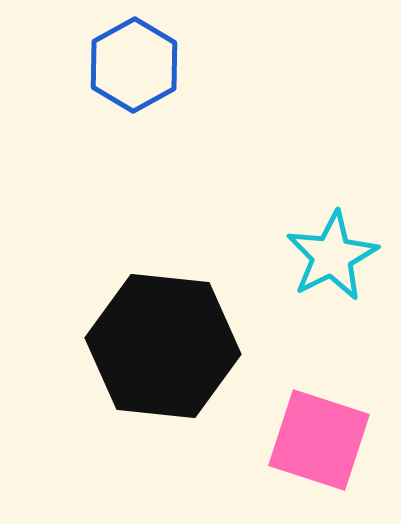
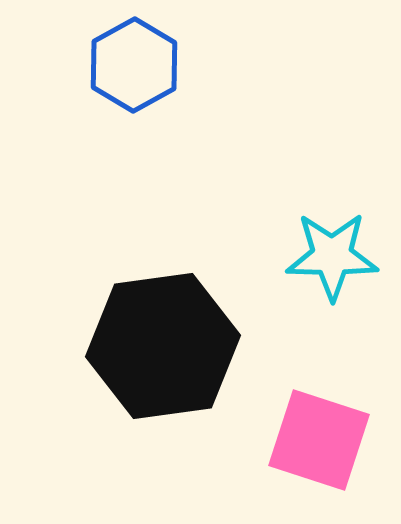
cyan star: rotated 28 degrees clockwise
black hexagon: rotated 14 degrees counterclockwise
